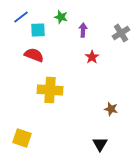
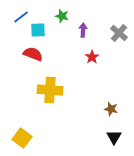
green star: moved 1 px right, 1 px up
gray cross: moved 2 px left; rotated 18 degrees counterclockwise
red semicircle: moved 1 px left, 1 px up
yellow square: rotated 18 degrees clockwise
black triangle: moved 14 px right, 7 px up
